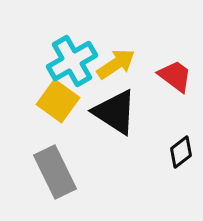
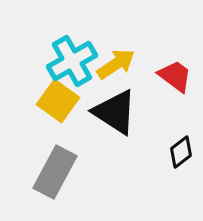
gray rectangle: rotated 54 degrees clockwise
